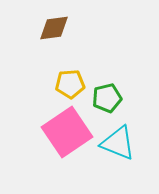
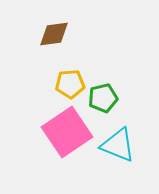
brown diamond: moved 6 px down
green pentagon: moved 4 px left
cyan triangle: moved 2 px down
